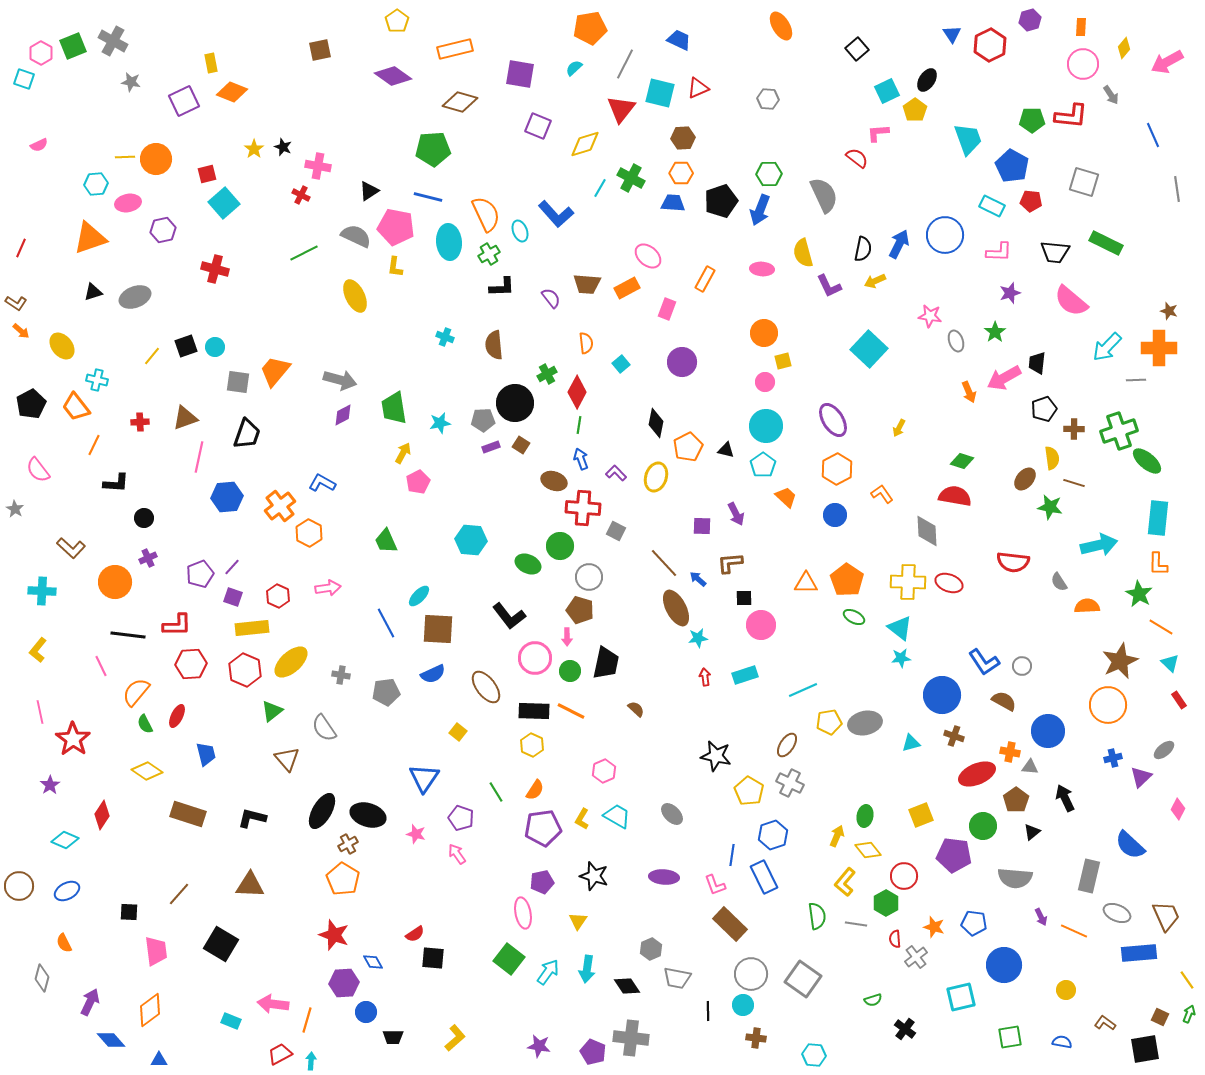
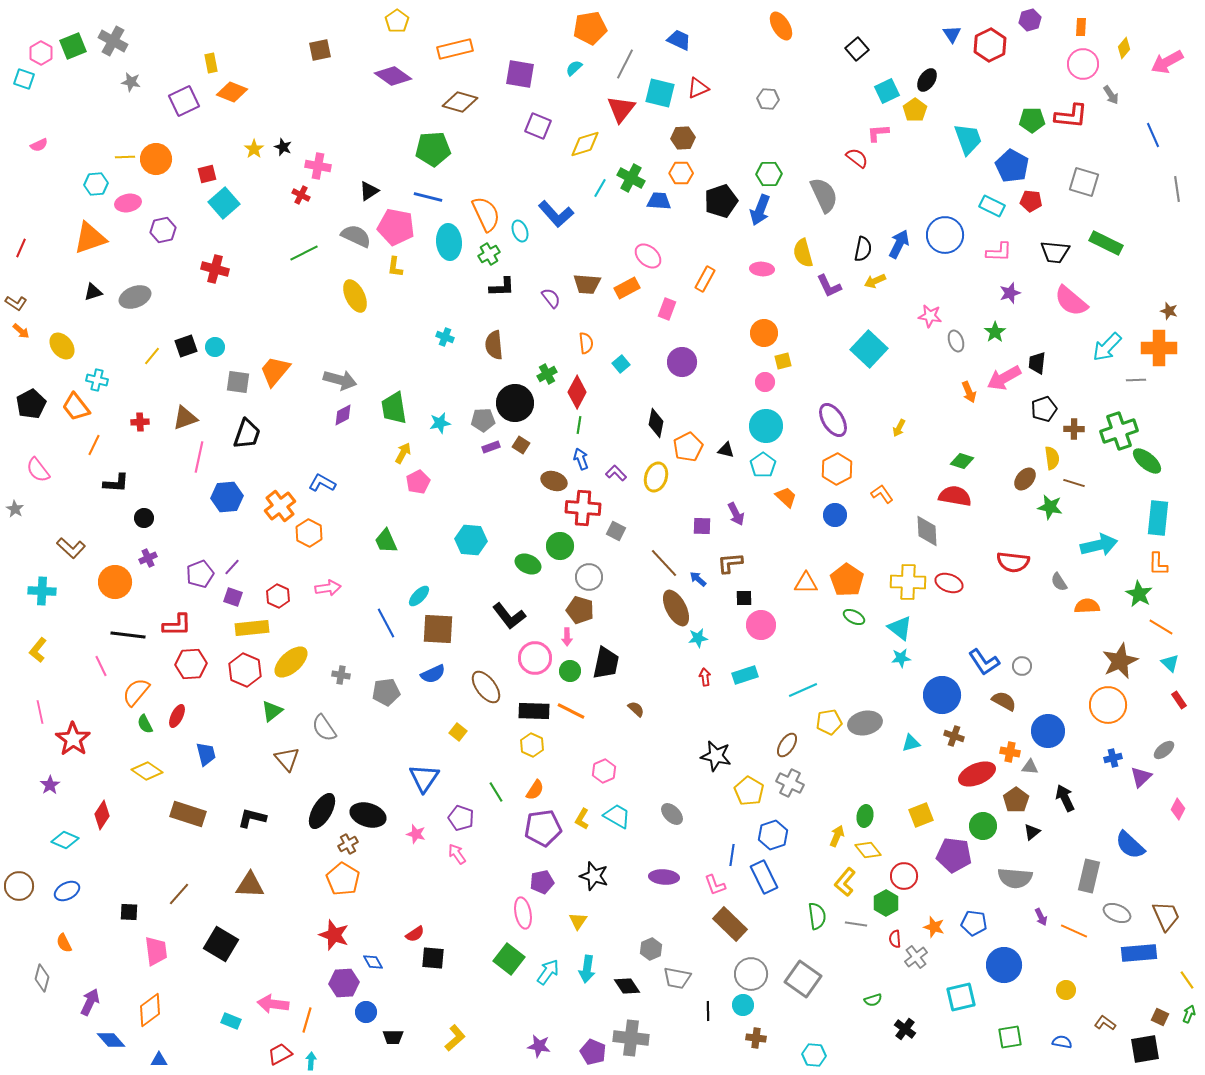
blue trapezoid at (673, 203): moved 14 px left, 2 px up
